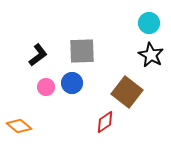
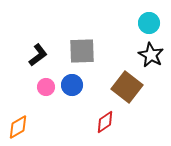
blue circle: moved 2 px down
brown square: moved 5 px up
orange diamond: moved 1 px left, 1 px down; rotated 70 degrees counterclockwise
